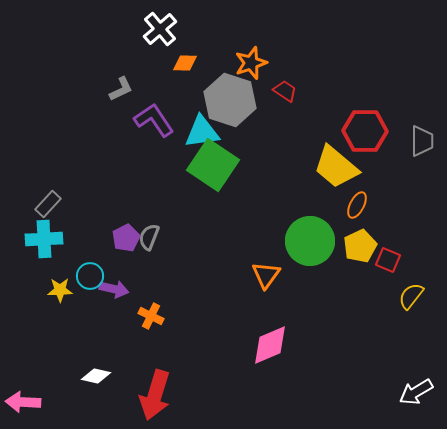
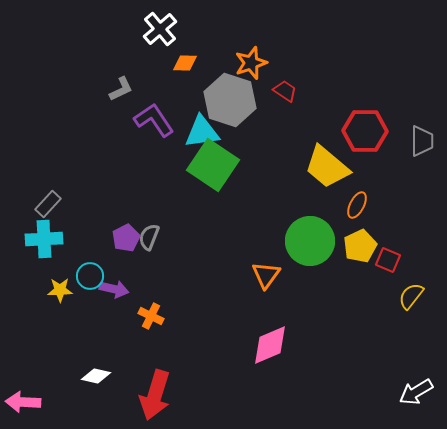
yellow trapezoid: moved 9 px left
